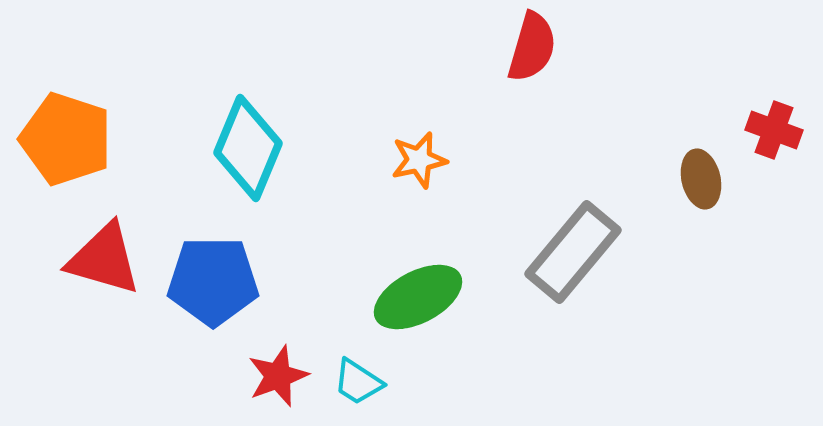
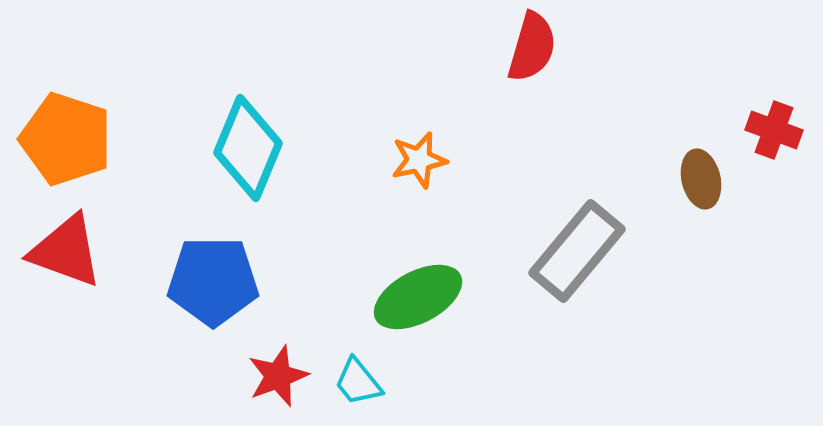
gray rectangle: moved 4 px right, 1 px up
red triangle: moved 38 px left, 8 px up; rotated 4 degrees clockwise
cyan trapezoid: rotated 18 degrees clockwise
